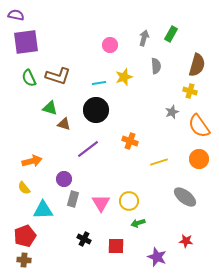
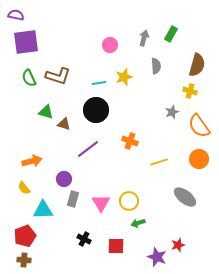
green triangle: moved 4 px left, 4 px down
red star: moved 8 px left, 4 px down; rotated 24 degrees counterclockwise
